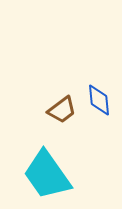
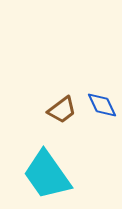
blue diamond: moved 3 px right, 5 px down; rotated 20 degrees counterclockwise
